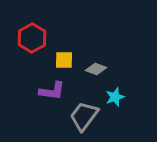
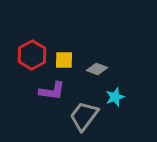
red hexagon: moved 17 px down
gray diamond: moved 1 px right
